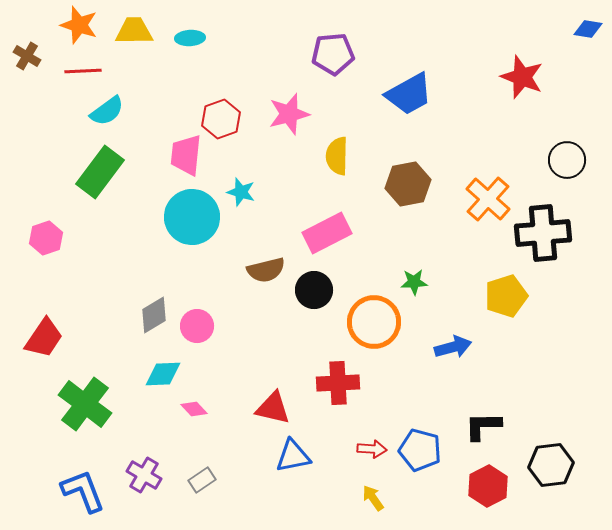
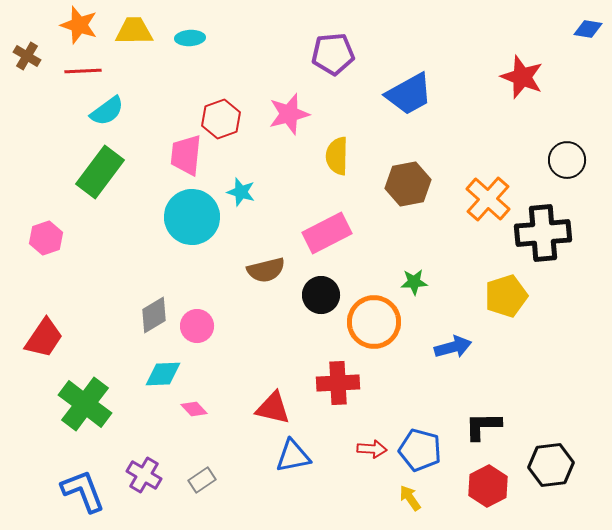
black circle at (314, 290): moved 7 px right, 5 px down
yellow arrow at (373, 498): moved 37 px right
